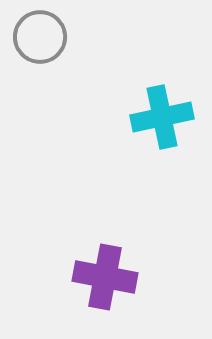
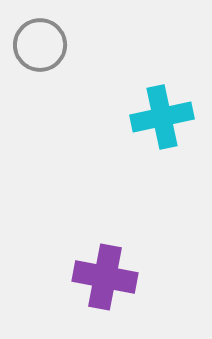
gray circle: moved 8 px down
